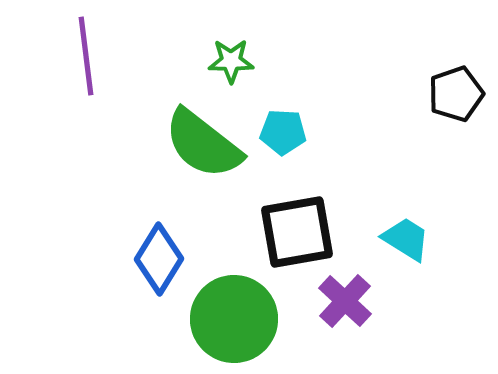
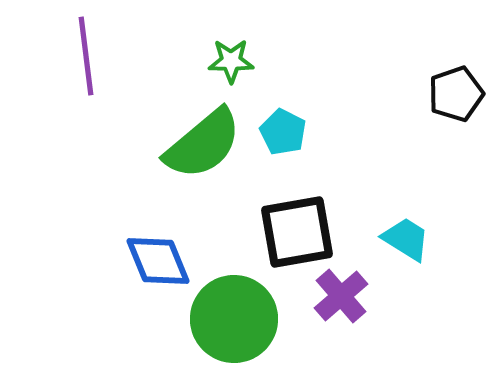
cyan pentagon: rotated 24 degrees clockwise
green semicircle: rotated 78 degrees counterclockwise
blue diamond: moved 1 px left, 2 px down; rotated 54 degrees counterclockwise
purple cross: moved 4 px left, 5 px up; rotated 6 degrees clockwise
